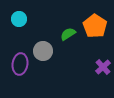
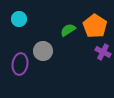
green semicircle: moved 4 px up
purple cross: moved 15 px up; rotated 21 degrees counterclockwise
